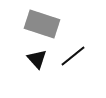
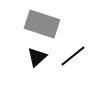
black triangle: moved 2 px up; rotated 30 degrees clockwise
